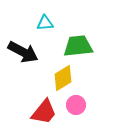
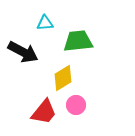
green trapezoid: moved 5 px up
